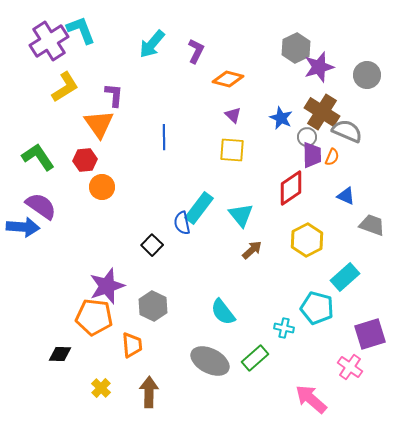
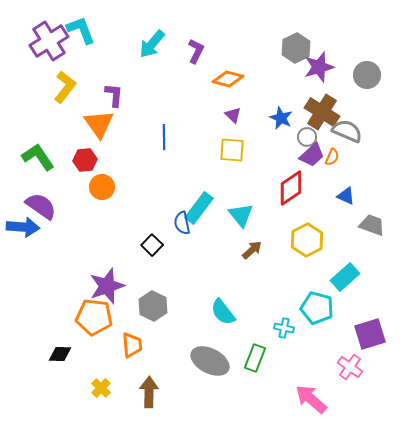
yellow L-shape at (65, 87): rotated 20 degrees counterclockwise
purple trapezoid at (312, 155): rotated 48 degrees clockwise
green rectangle at (255, 358): rotated 28 degrees counterclockwise
